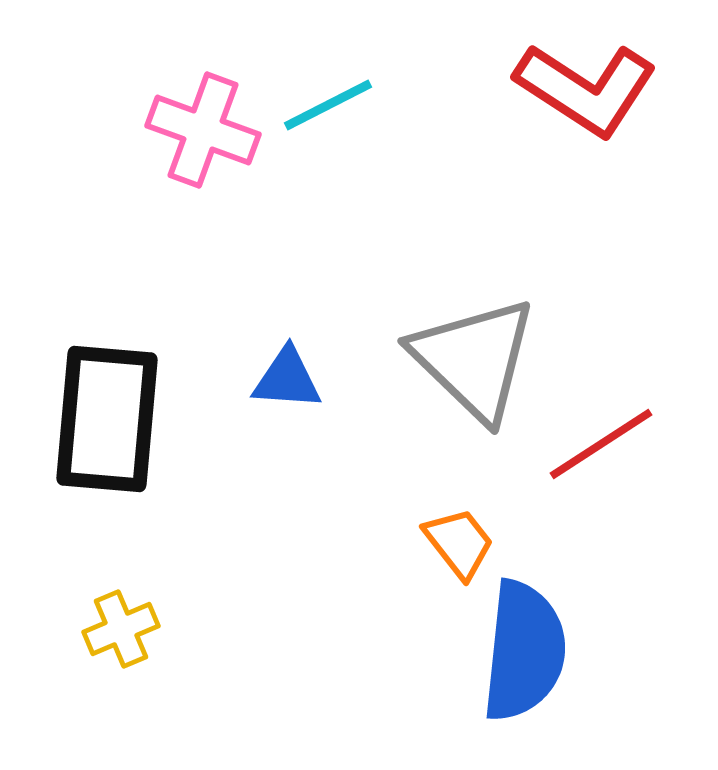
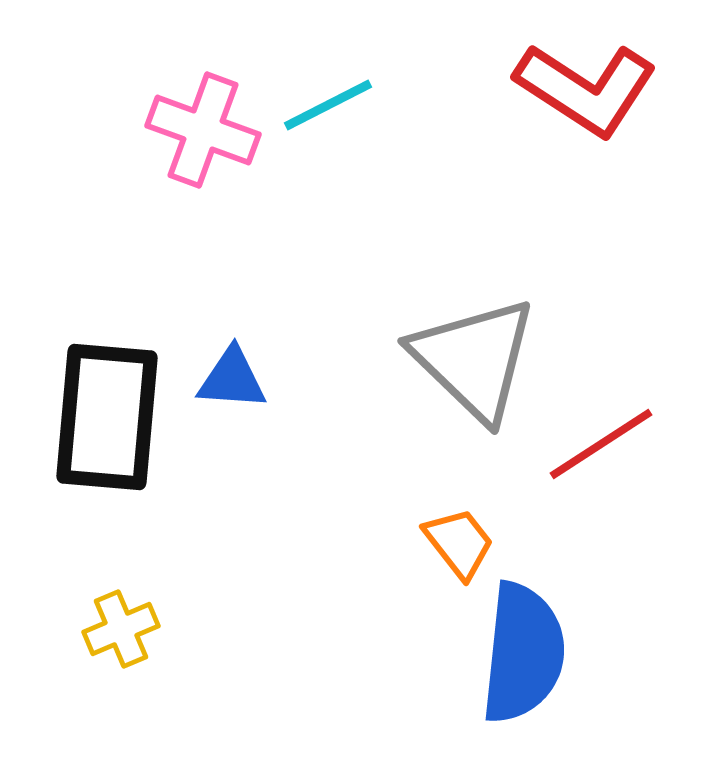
blue triangle: moved 55 px left
black rectangle: moved 2 px up
blue semicircle: moved 1 px left, 2 px down
